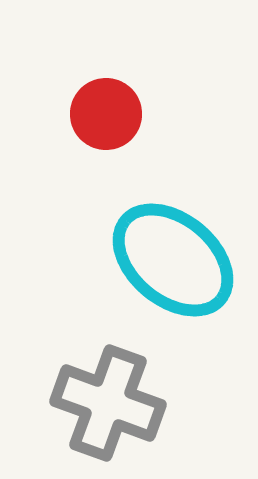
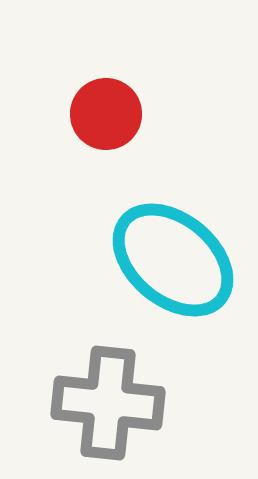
gray cross: rotated 14 degrees counterclockwise
